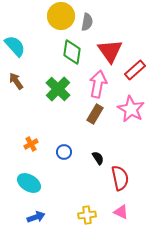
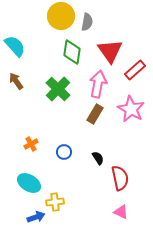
yellow cross: moved 32 px left, 13 px up
